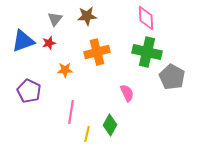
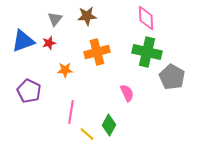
green diamond: moved 1 px left
yellow line: rotated 63 degrees counterclockwise
